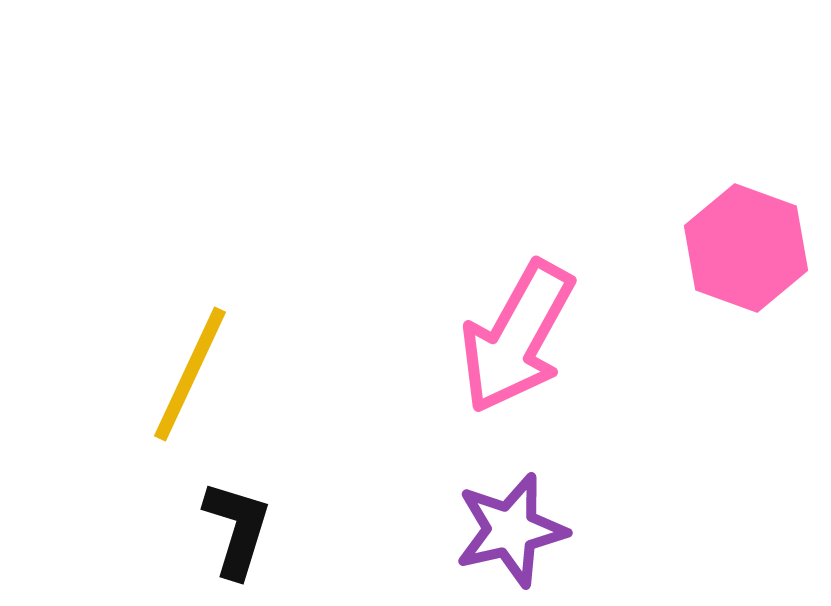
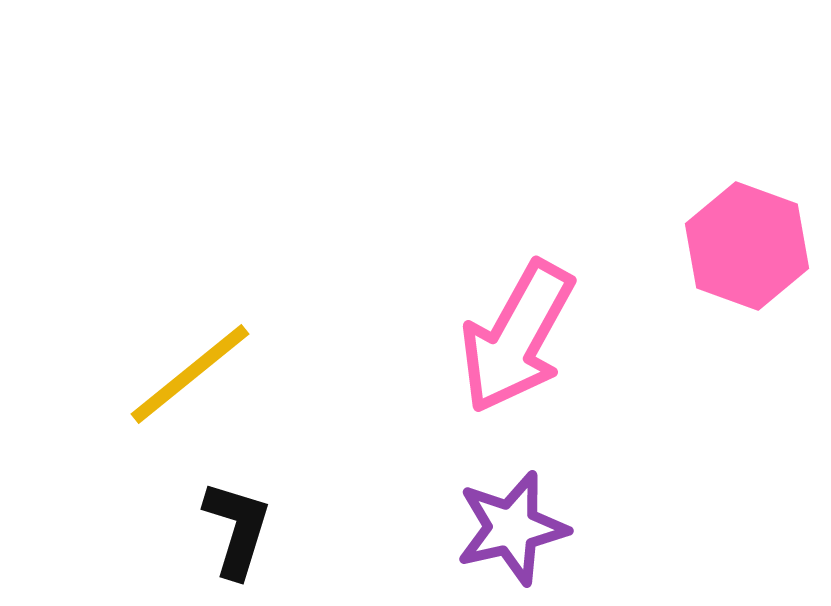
pink hexagon: moved 1 px right, 2 px up
yellow line: rotated 26 degrees clockwise
purple star: moved 1 px right, 2 px up
